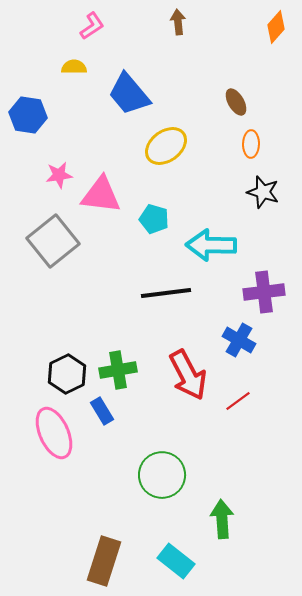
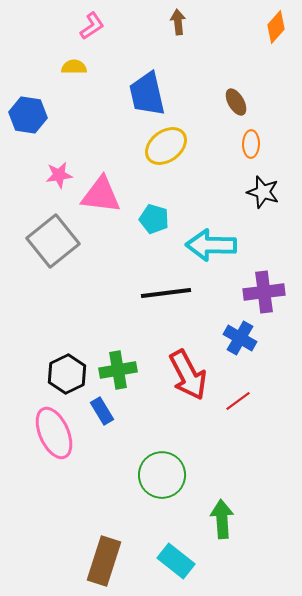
blue trapezoid: moved 18 px right; rotated 27 degrees clockwise
blue cross: moved 1 px right, 2 px up
